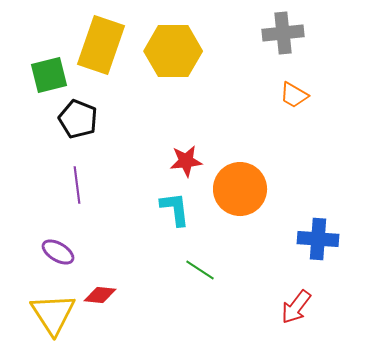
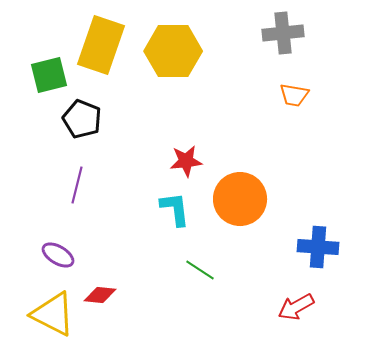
orange trapezoid: rotated 20 degrees counterclockwise
black pentagon: moved 4 px right
purple line: rotated 21 degrees clockwise
orange circle: moved 10 px down
blue cross: moved 8 px down
purple ellipse: moved 3 px down
red arrow: rotated 24 degrees clockwise
yellow triangle: rotated 30 degrees counterclockwise
